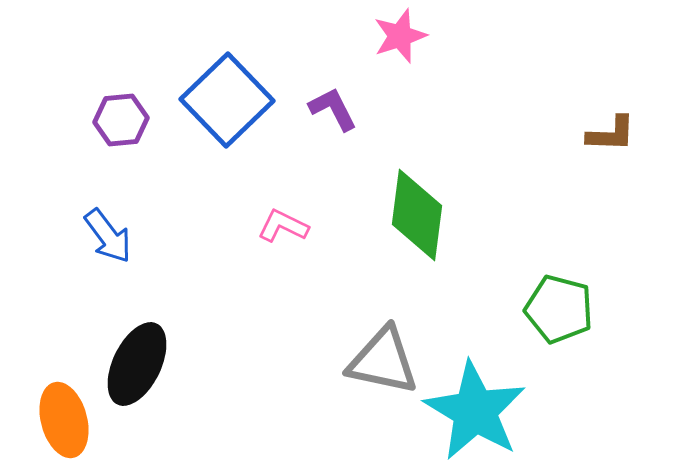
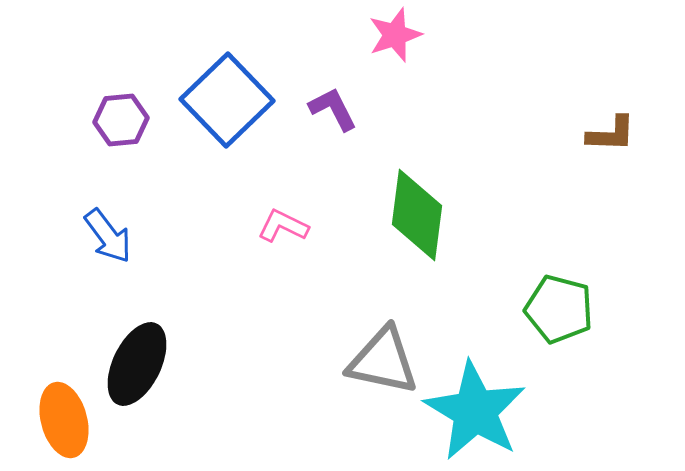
pink star: moved 5 px left, 1 px up
